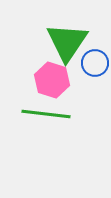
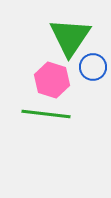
green triangle: moved 3 px right, 5 px up
blue circle: moved 2 px left, 4 px down
